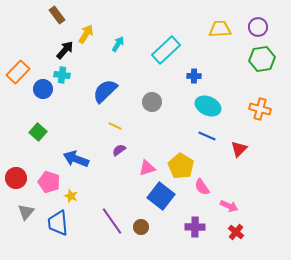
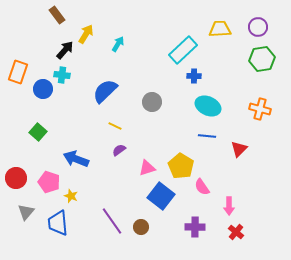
cyan rectangle: moved 17 px right
orange rectangle: rotated 25 degrees counterclockwise
blue line: rotated 18 degrees counterclockwise
pink arrow: rotated 66 degrees clockwise
